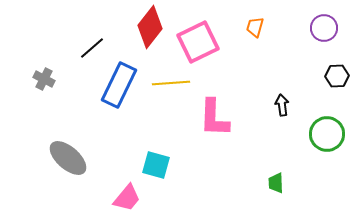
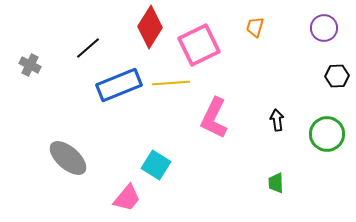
red diamond: rotated 6 degrees counterclockwise
pink square: moved 1 px right, 3 px down
black line: moved 4 px left
gray cross: moved 14 px left, 14 px up
blue rectangle: rotated 42 degrees clockwise
black arrow: moved 5 px left, 15 px down
pink L-shape: rotated 24 degrees clockwise
cyan square: rotated 16 degrees clockwise
